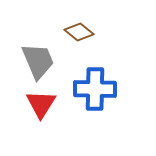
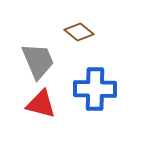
red triangle: rotated 48 degrees counterclockwise
